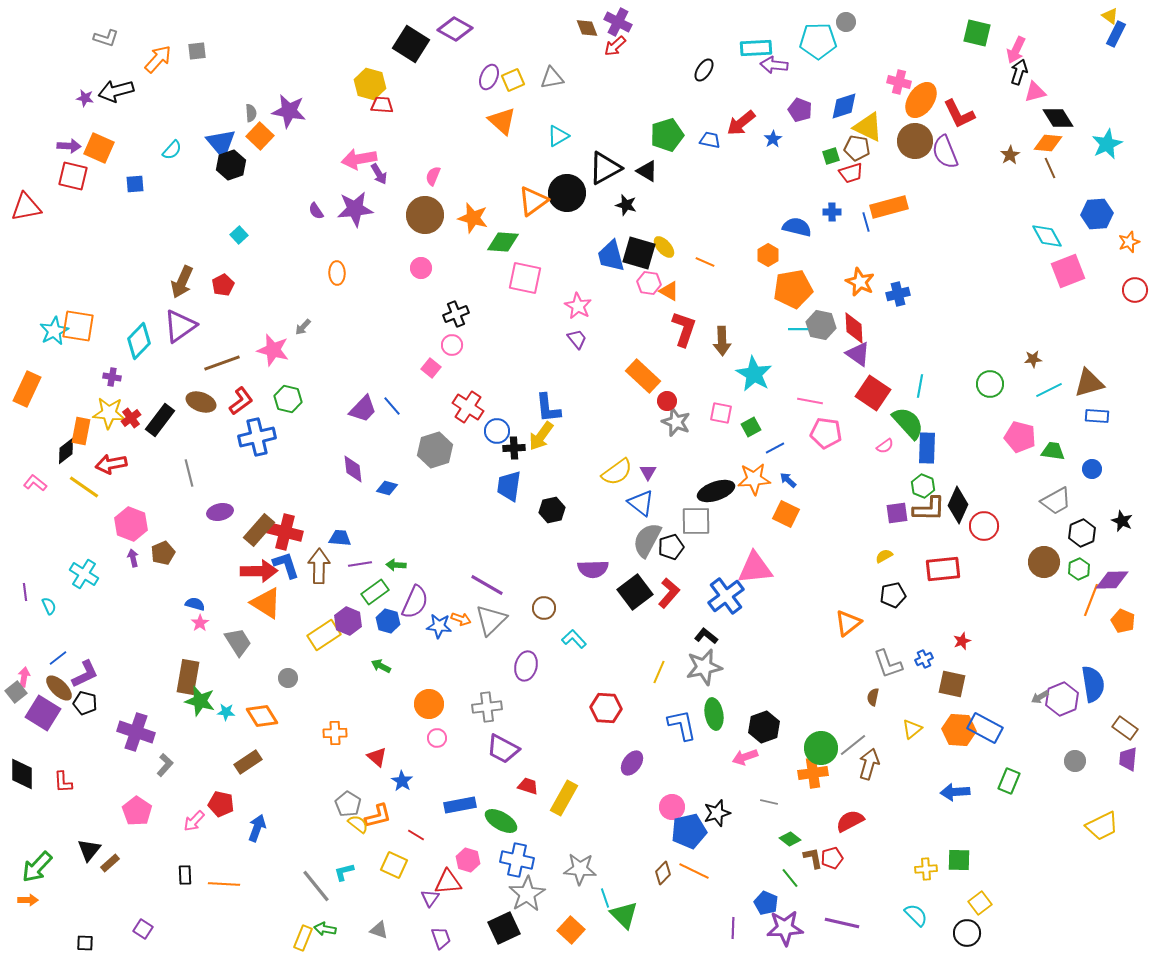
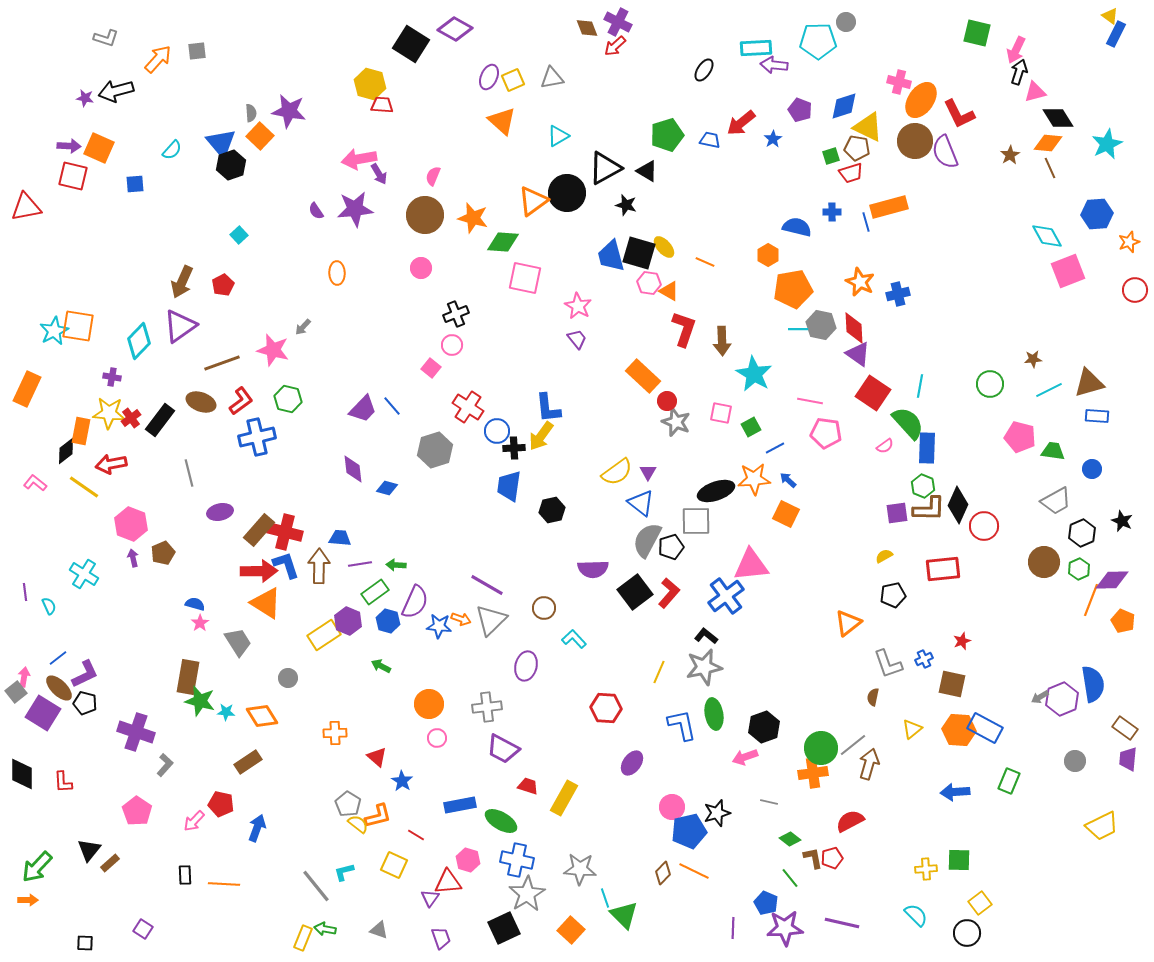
pink triangle at (755, 568): moved 4 px left, 3 px up
